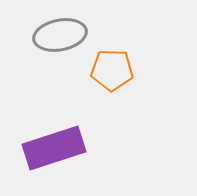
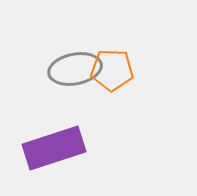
gray ellipse: moved 15 px right, 34 px down
